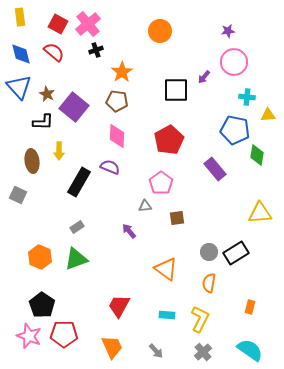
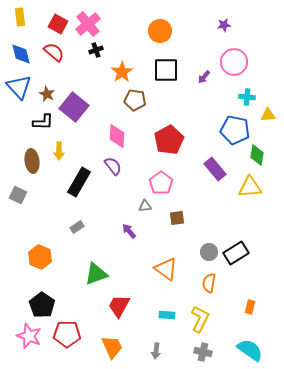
purple star at (228, 31): moved 4 px left, 6 px up
black square at (176, 90): moved 10 px left, 20 px up
brown pentagon at (117, 101): moved 18 px right, 1 px up
purple semicircle at (110, 167): moved 3 px right, 1 px up; rotated 30 degrees clockwise
yellow triangle at (260, 213): moved 10 px left, 26 px up
green triangle at (76, 259): moved 20 px right, 15 px down
red pentagon at (64, 334): moved 3 px right
gray arrow at (156, 351): rotated 49 degrees clockwise
gray cross at (203, 352): rotated 36 degrees counterclockwise
